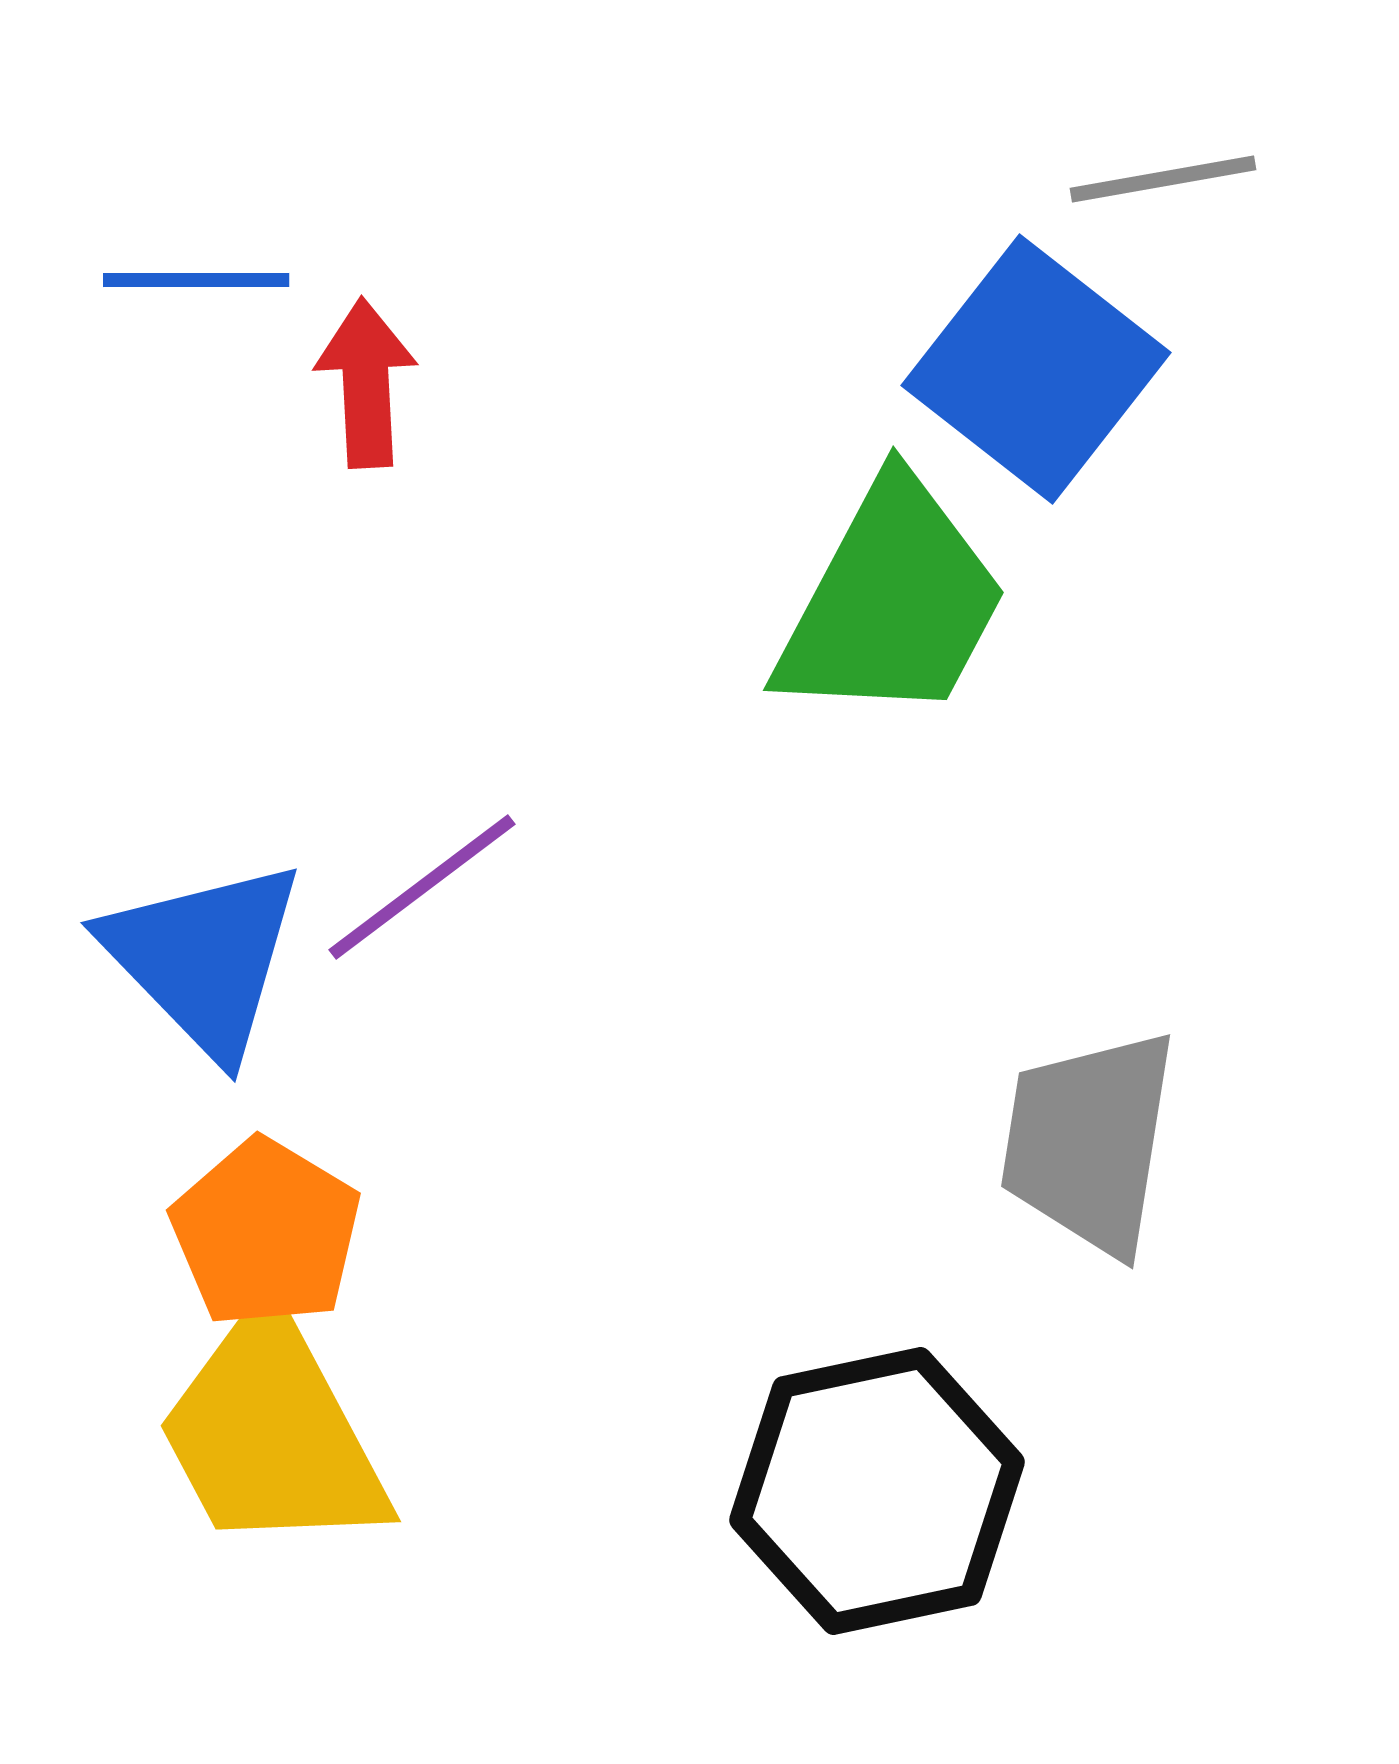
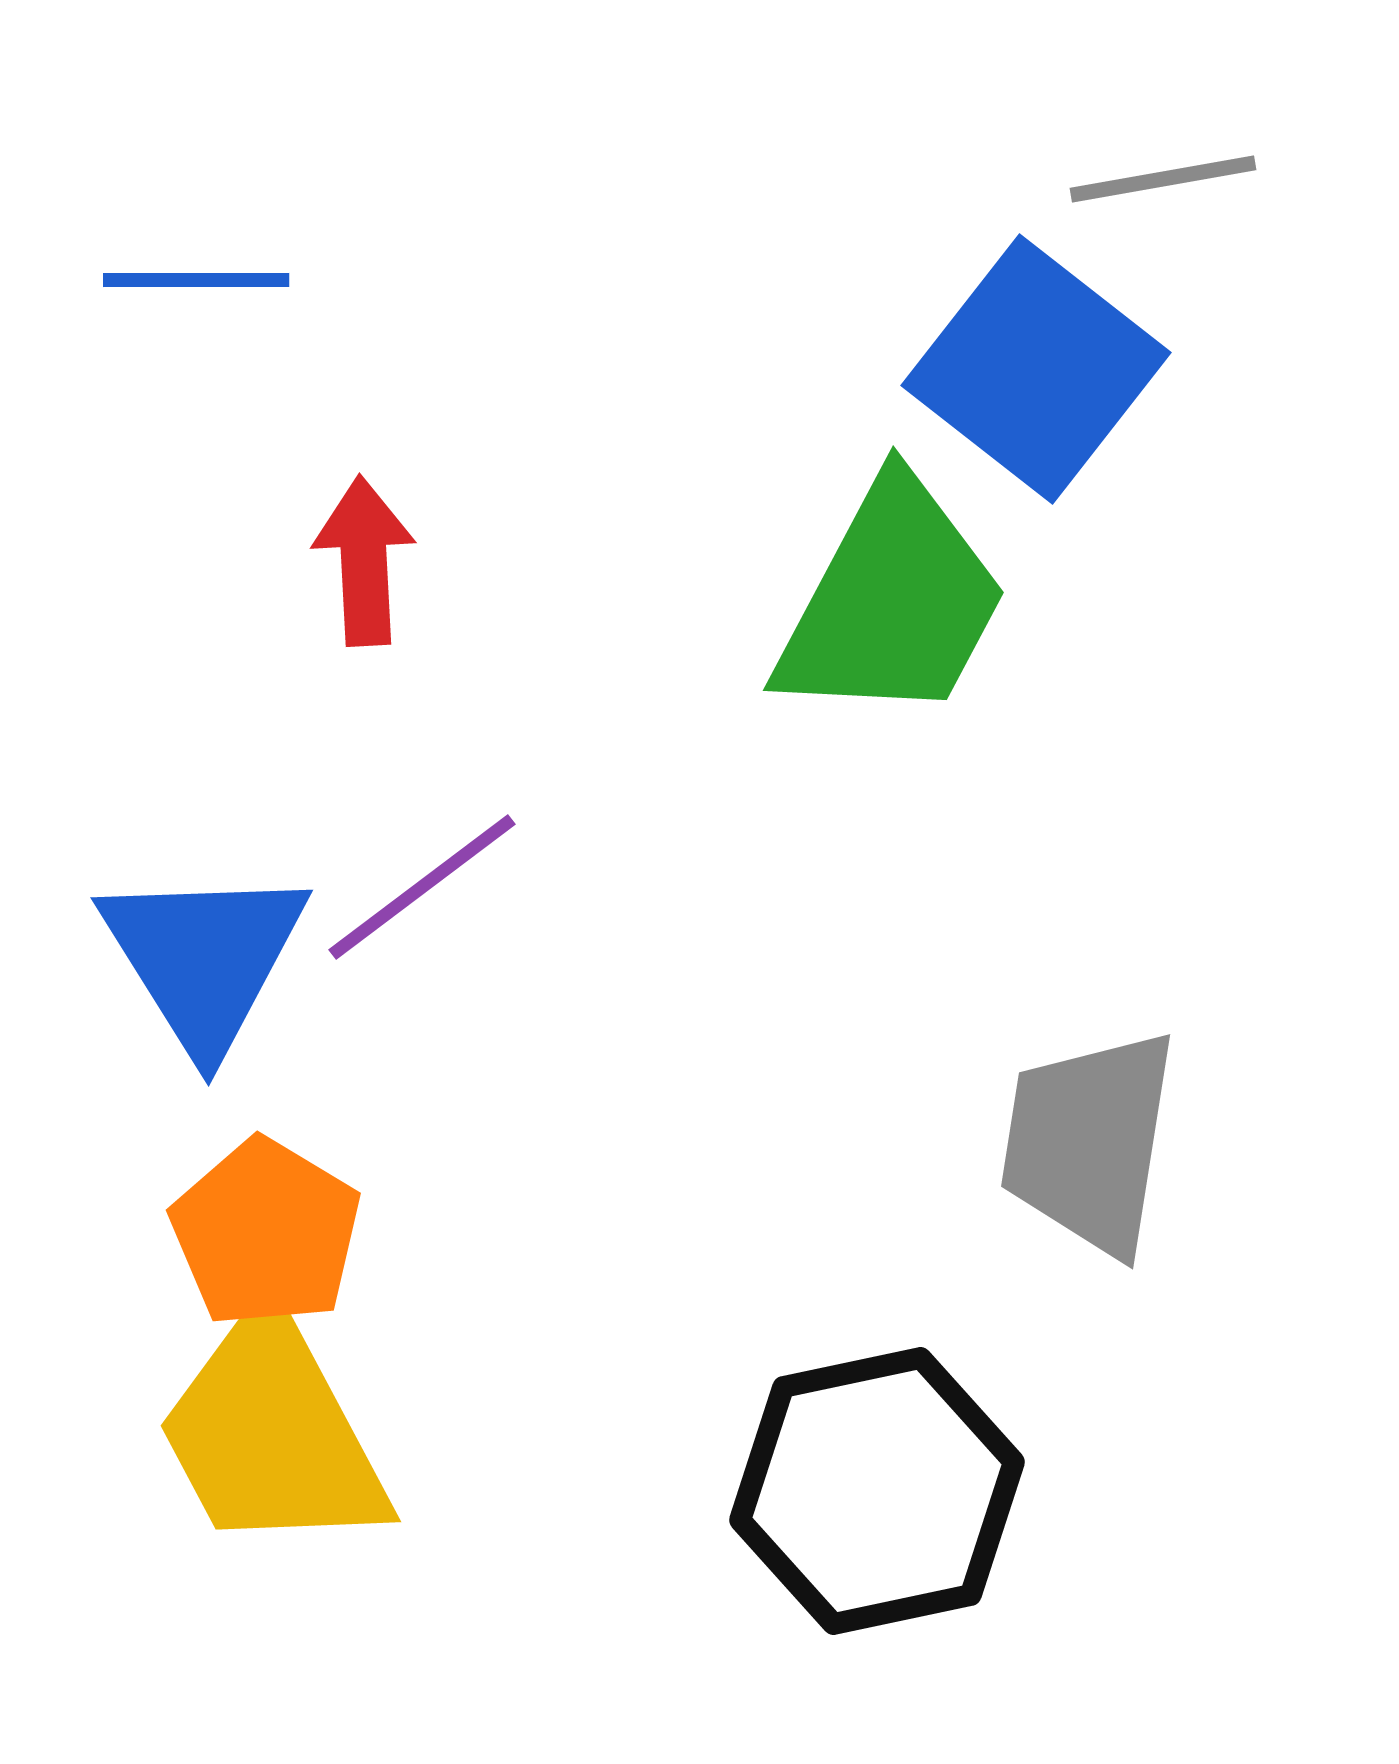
red arrow: moved 2 px left, 178 px down
blue triangle: rotated 12 degrees clockwise
